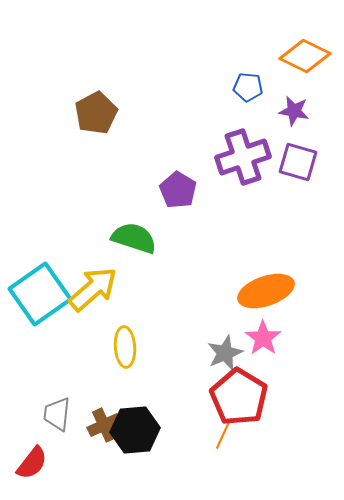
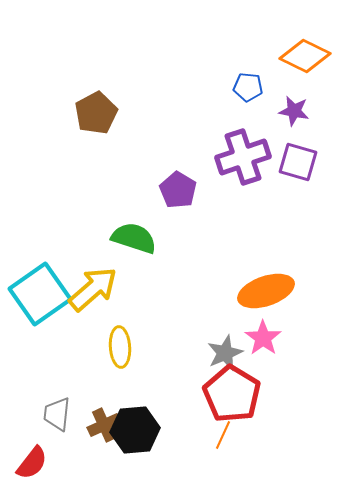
yellow ellipse: moved 5 px left
red pentagon: moved 7 px left, 3 px up
